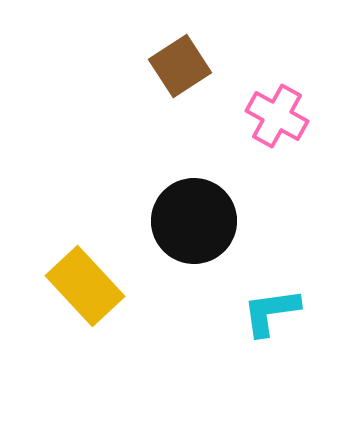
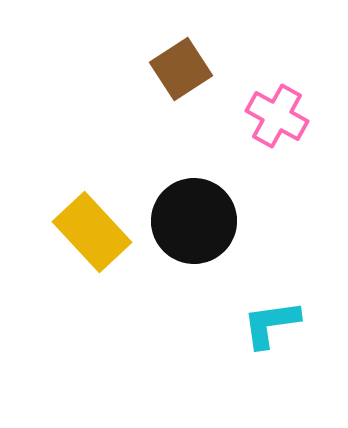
brown square: moved 1 px right, 3 px down
yellow rectangle: moved 7 px right, 54 px up
cyan L-shape: moved 12 px down
